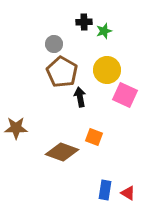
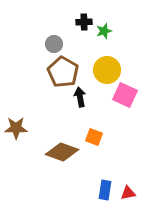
brown pentagon: moved 1 px right
red triangle: rotated 42 degrees counterclockwise
